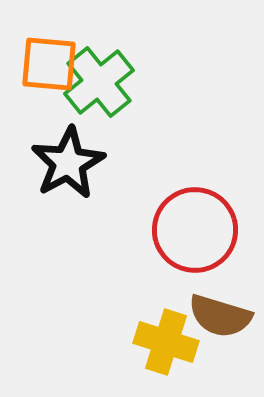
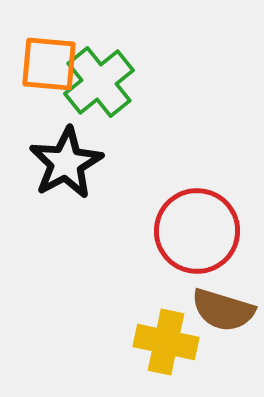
black star: moved 2 px left
red circle: moved 2 px right, 1 px down
brown semicircle: moved 3 px right, 6 px up
yellow cross: rotated 6 degrees counterclockwise
